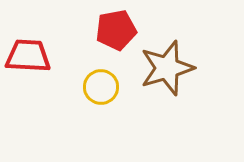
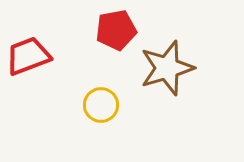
red trapezoid: rotated 24 degrees counterclockwise
yellow circle: moved 18 px down
